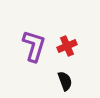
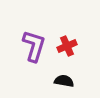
black semicircle: moved 1 px left; rotated 60 degrees counterclockwise
